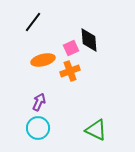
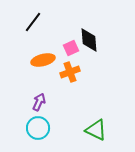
orange cross: moved 1 px down
